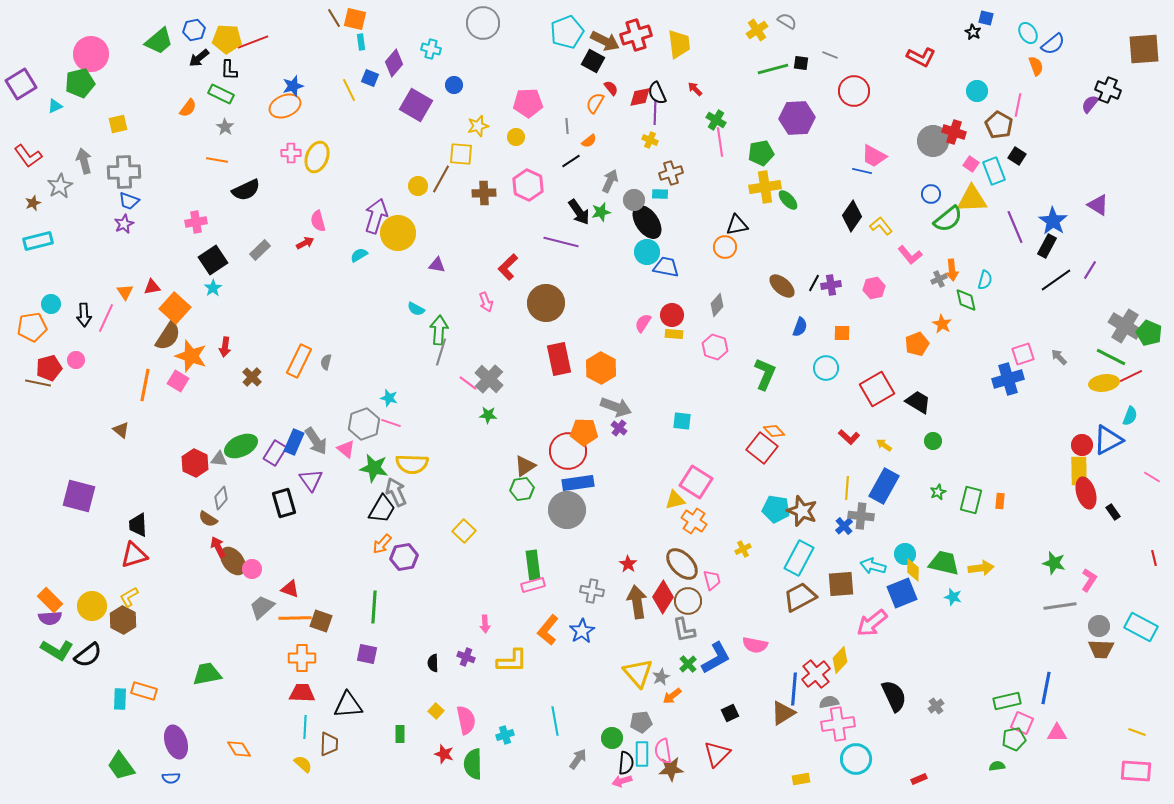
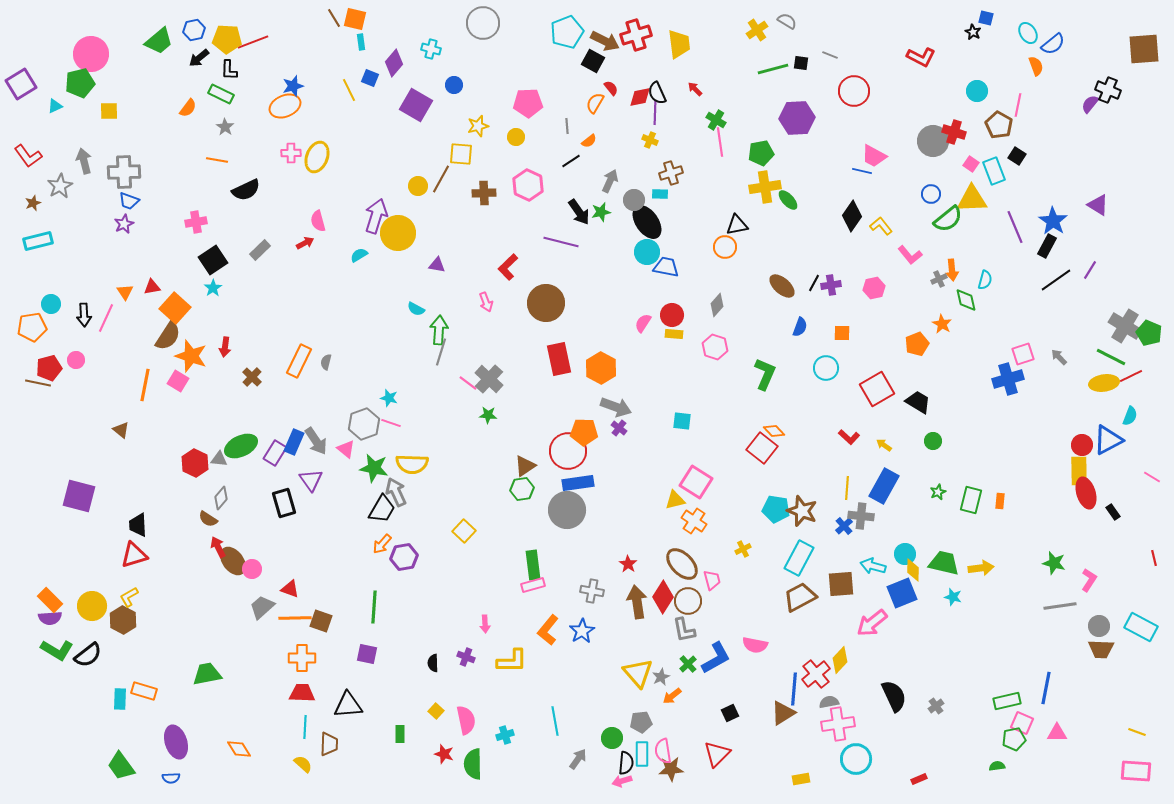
yellow square at (118, 124): moved 9 px left, 13 px up; rotated 12 degrees clockwise
